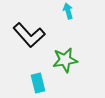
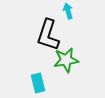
black L-shape: moved 19 px right; rotated 60 degrees clockwise
green star: moved 1 px right
